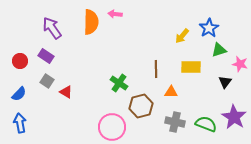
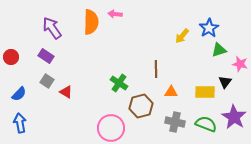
red circle: moved 9 px left, 4 px up
yellow rectangle: moved 14 px right, 25 px down
pink circle: moved 1 px left, 1 px down
